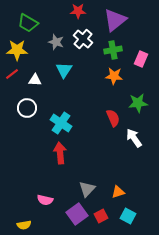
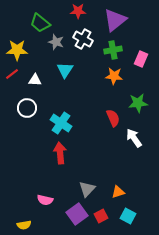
green trapezoid: moved 12 px right; rotated 10 degrees clockwise
white cross: rotated 12 degrees counterclockwise
cyan triangle: moved 1 px right
